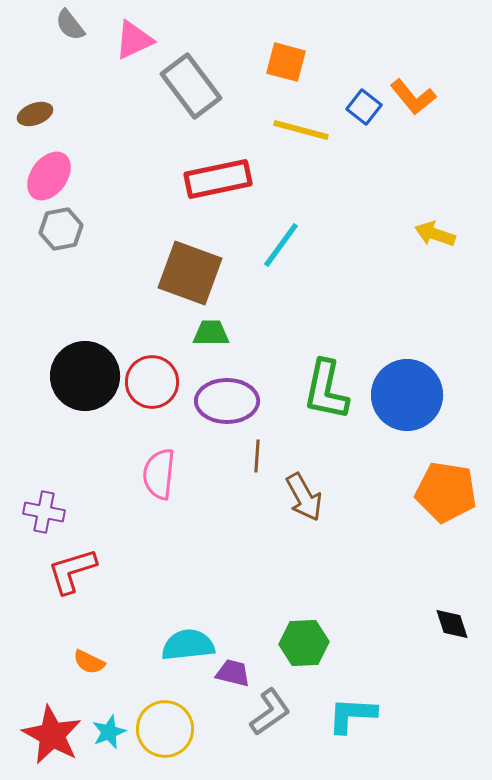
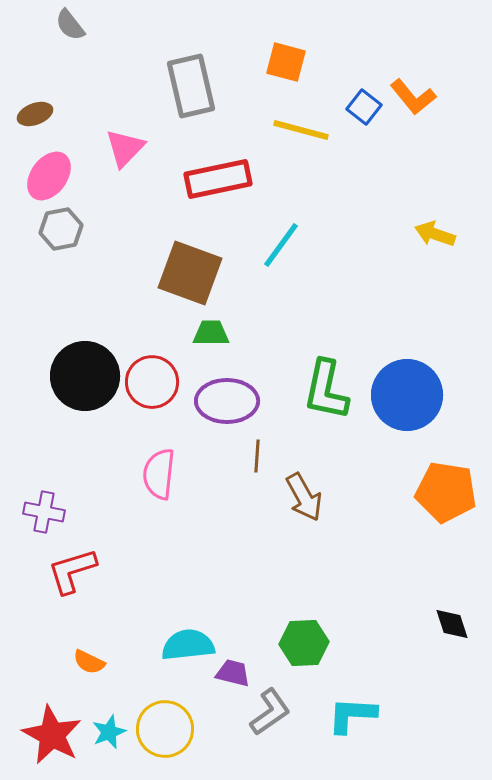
pink triangle: moved 9 px left, 108 px down; rotated 21 degrees counterclockwise
gray rectangle: rotated 24 degrees clockwise
